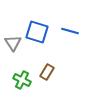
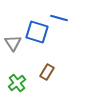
blue line: moved 11 px left, 13 px up
green cross: moved 5 px left, 3 px down; rotated 24 degrees clockwise
